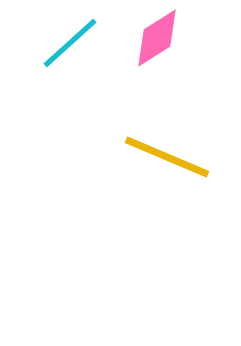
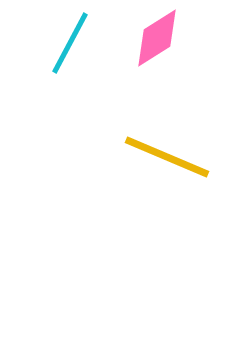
cyan line: rotated 20 degrees counterclockwise
